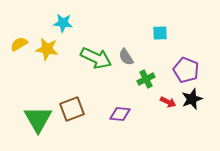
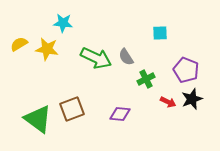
green triangle: rotated 24 degrees counterclockwise
